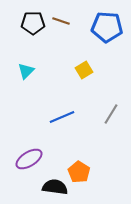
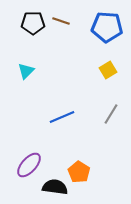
yellow square: moved 24 px right
purple ellipse: moved 6 px down; rotated 16 degrees counterclockwise
